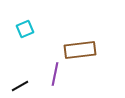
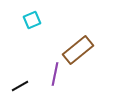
cyan square: moved 7 px right, 9 px up
brown rectangle: moved 2 px left; rotated 32 degrees counterclockwise
